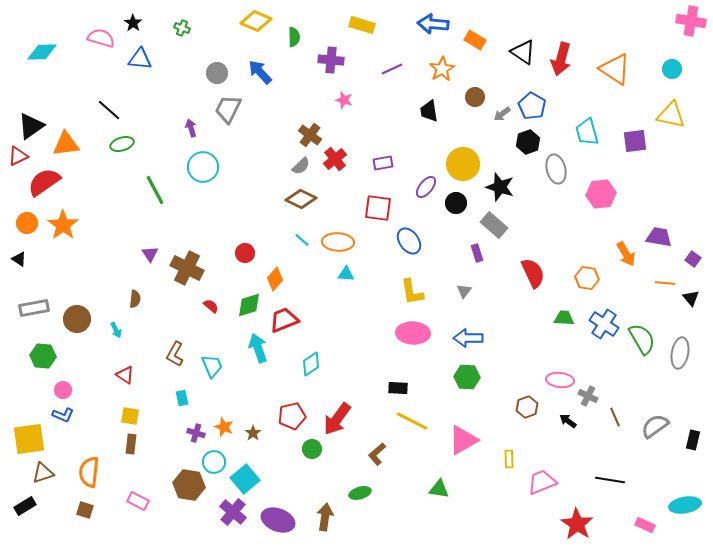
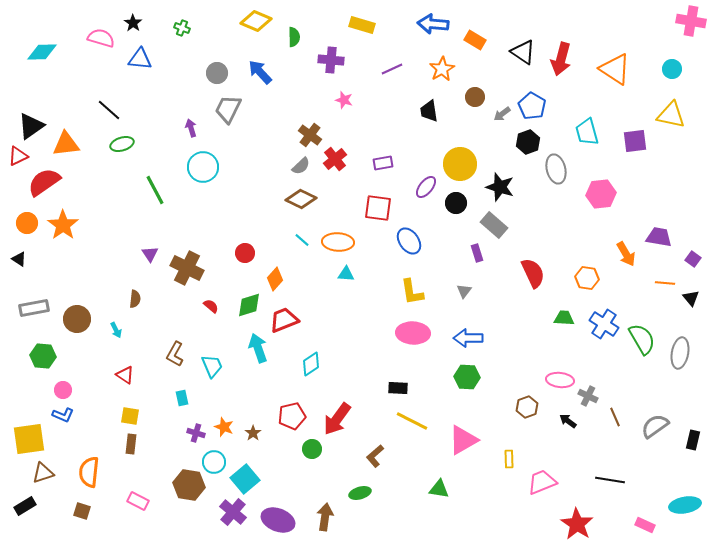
yellow circle at (463, 164): moved 3 px left
brown L-shape at (377, 454): moved 2 px left, 2 px down
brown square at (85, 510): moved 3 px left, 1 px down
